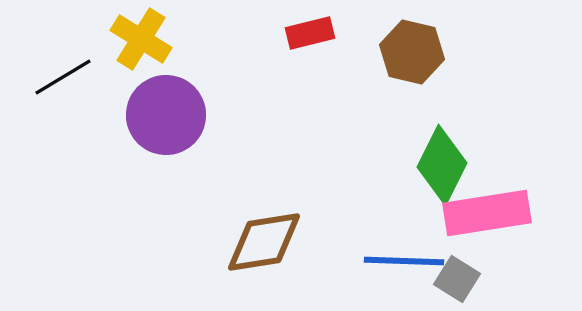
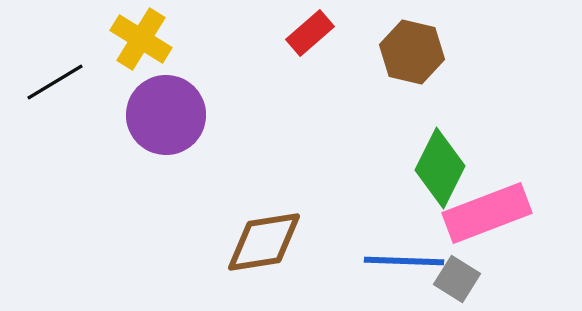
red rectangle: rotated 27 degrees counterclockwise
black line: moved 8 px left, 5 px down
green diamond: moved 2 px left, 3 px down
pink rectangle: rotated 12 degrees counterclockwise
